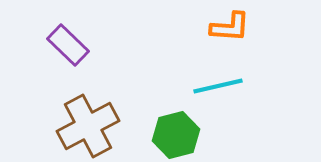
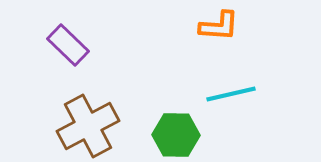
orange L-shape: moved 11 px left, 1 px up
cyan line: moved 13 px right, 8 px down
green hexagon: rotated 15 degrees clockwise
